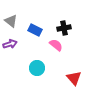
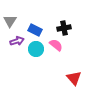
gray triangle: moved 1 px left; rotated 24 degrees clockwise
purple arrow: moved 7 px right, 3 px up
cyan circle: moved 1 px left, 19 px up
